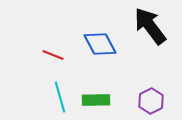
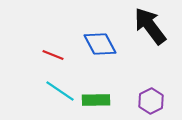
cyan line: moved 6 px up; rotated 40 degrees counterclockwise
